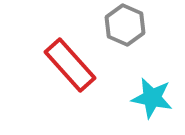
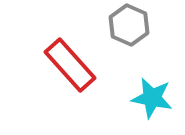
gray hexagon: moved 4 px right
